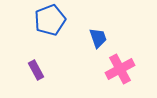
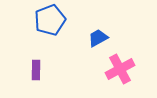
blue trapezoid: rotated 100 degrees counterclockwise
purple rectangle: rotated 30 degrees clockwise
